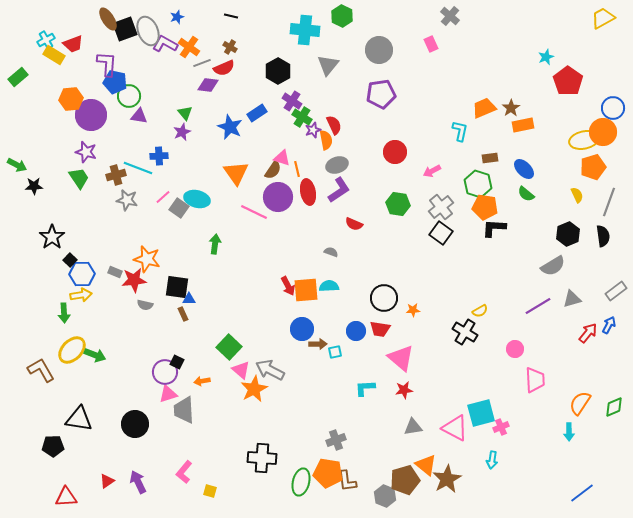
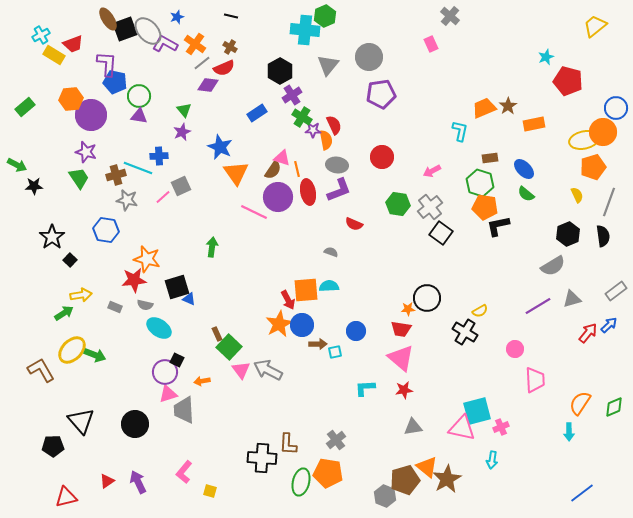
green hexagon at (342, 16): moved 17 px left; rotated 10 degrees clockwise
yellow trapezoid at (603, 18): moved 8 px left, 8 px down; rotated 10 degrees counterclockwise
gray ellipse at (148, 31): rotated 20 degrees counterclockwise
cyan cross at (46, 40): moved 5 px left, 5 px up
orange cross at (189, 47): moved 6 px right, 3 px up
gray circle at (379, 50): moved 10 px left, 7 px down
gray line at (202, 63): rotated 18 degrees counterclockwise
black hexagon at (278, 71): moved 2 px right
green rectangle at (18, 77): moved 7 px right, 30 px down
red pentagon at (568, 81): rotated 20 degrees counterclockwise
green circle at (129, 96): moved 10 px right
purple cross at (292, 101): moved 6 px up; rotated 24 degrees clockwise
brown star at (511, 108): moved 3 px left, 2 px up
blue circle at (613, 108): moved 3 px right
green triangle at (185, 113): moved 1 px left, 3 px up
orange rectangle at (523, 125): moved 11 px right, 1 px up
blue star at (230, 127): moved 10 px left, 20 px down
purple star at (313, 130): rotated 21 degrees clockwise
red circle at (395, 152): moved 13 px left, 5 px down
gray ellipse at (337, 165): rotated 25 degrees clockwise
green hexagon at (478, 184): moved 2 px right, 1 px up
purple L-shape at (339, 190): rotated 12 degrees clockwise
cyan ellipse at (197, 199): moved 38 px left, 129 px down; rotated 20 degrees clockwise
gray cross at (441, 207): moved 11 px left
gray square at (179, 208): moved 2 px right, 22 px up; rotated 30 degrees clockwise
black L-shape at (494, 228): moved 4 px right, 2 px up; rotated 15 degrees counterclockwise
green arrow at (215, 244): moved 3 px left, 3 px down
gray rectangle at (115, 272): moved 35 px down
blue hexagon at (82, 274): moved 24 px right, 44 px up; rotated 10 degrees clockwise
red arrow at (288, 286): moved 14 px down
black square at (177, 287): rotated 25 degrees counterclockwise
black circle at (384, 298): moved 43 px right
blue triangle at (189, 299): rotated 24 degrees clockwise
orange star at (413, 310): moved 5 px left, 1 px up
green arrow at (64, 313): rotated 120 degrees counterclockwise
brown rectangle at (183, 314): moved 34 px right, 20 px down
blue arrow at (609, 325): rotated 18 degrees clockwise
blue circle at (302, 329): moved 4 px up
red trapezoid at (380, 329): moved 21 px right
black square at (177, 362): moved 2 px up
pink triangle at (241, 370): rotated 12 degrees clockwise
gray arrow at (270, 370): moved 2 px left
orange star at (254, 389): moved 25 px right, 65 px up
cyan square at (481, 413): moved 4 px left, 2 px up
black triangle at (79, 419): moved 2 px right, 2 px down; rotated 40 degrees clockwise
pink triangle at (455, 428): moved 7 px right; rotated 16 degrees counterclockwise
gray cross at (336, 440): rotated 18 degrees counterclockwise
orange triangle at (426, 465): moved 1 px right, 2 px down
brown L-shape at (347, 481): moved 59 px left, 37 px up; rotated 10 degrees clockwise
red triangle at (66, 497): rotated 10 degrees counterclockwise
